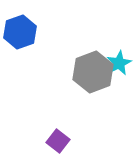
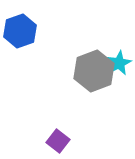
blue hexagon: moved 1 px up
gray hexagon: moved 1 px right, 1 px up
